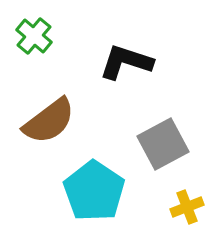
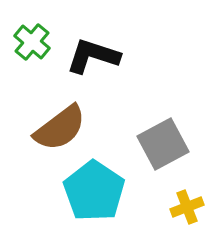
green cross: moved 2 px left, 6 px down
black L-shape: moved 33 px left, 6 px up
brown semicircle: moved 11 px right, 7 px down
